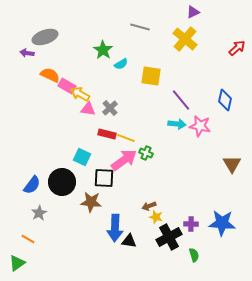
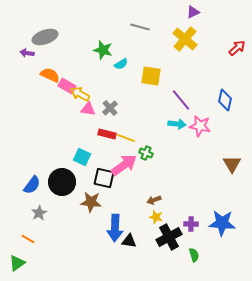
green star: rotated 18 degrees counterclockwise
pink arrow: moved 5 px down
black square: rotated 10 degrees clockwise
brown arrow: moved 5 px right, 6 px up
